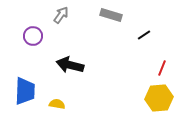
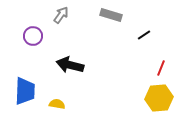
red line: moved 1 px left
